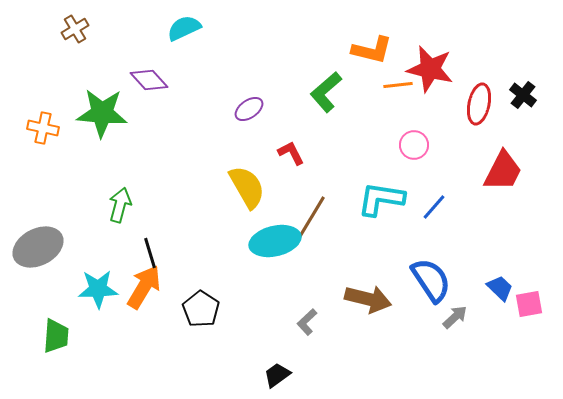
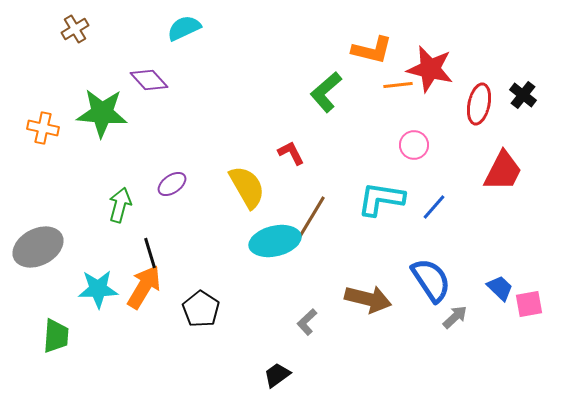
purple ellipse: moved 77 px left, 75 px down
